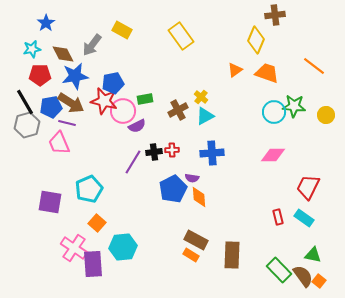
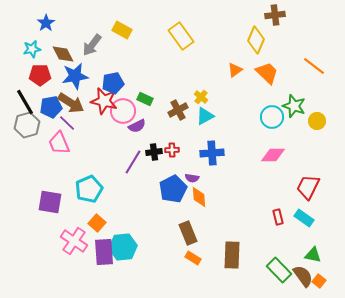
orange trapezoid at (267, 73): rotated 25 degrees clockwise
green rectangle at (145, 99): rotated 35 degrees clockwise
green star at (294, 106): rotated 15 degrees clockwise
cyan circle at (274, 112): moved 2 px left, 5 px down
yellow circle at (326, 115): moved 9 px left, 6 px down
purple line at (67, 123): rotated 30 degrees clockwise
brown rectangle at (196, 240): moved 8 px left, 7 px up; rotated 40 degrees clockwise
pink cross at (74, 248): moved 7 px up
orange rectangle at (191, 255): moved 2 px right, 3 px down
purple rectangle at (93, 264): moved 11 px right, 12 px up
